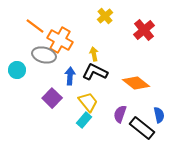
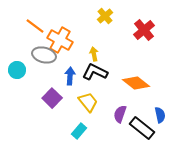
blue semicircle: moved 1 px right
cyan rectangle: moved 5 px left, 11 px down
